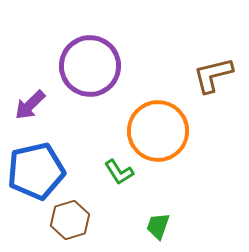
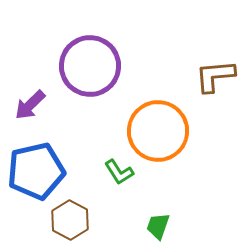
brown L-shape: moved 2 px right, 1 px down; rotated 9 degrees clockwise
brown hexagon: rotated 15 degrees counterclockwise
